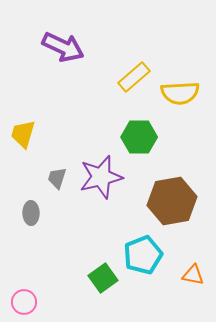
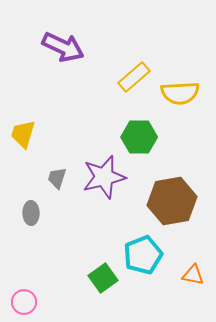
purple star: moved 3 px right
